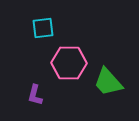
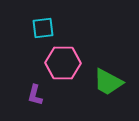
pink hexagon: moved 6 px left
green trapezoid: rotated 20 degrees counterclockwise
